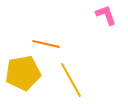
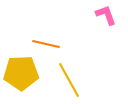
yellow pentagon: moved 2 px left; rotated 8 degrees clockwise
yellow line: moved 2 px left
